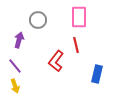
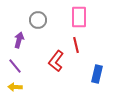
yellow arrow: moved 1 px down; rotated 112 degrees clockwise
